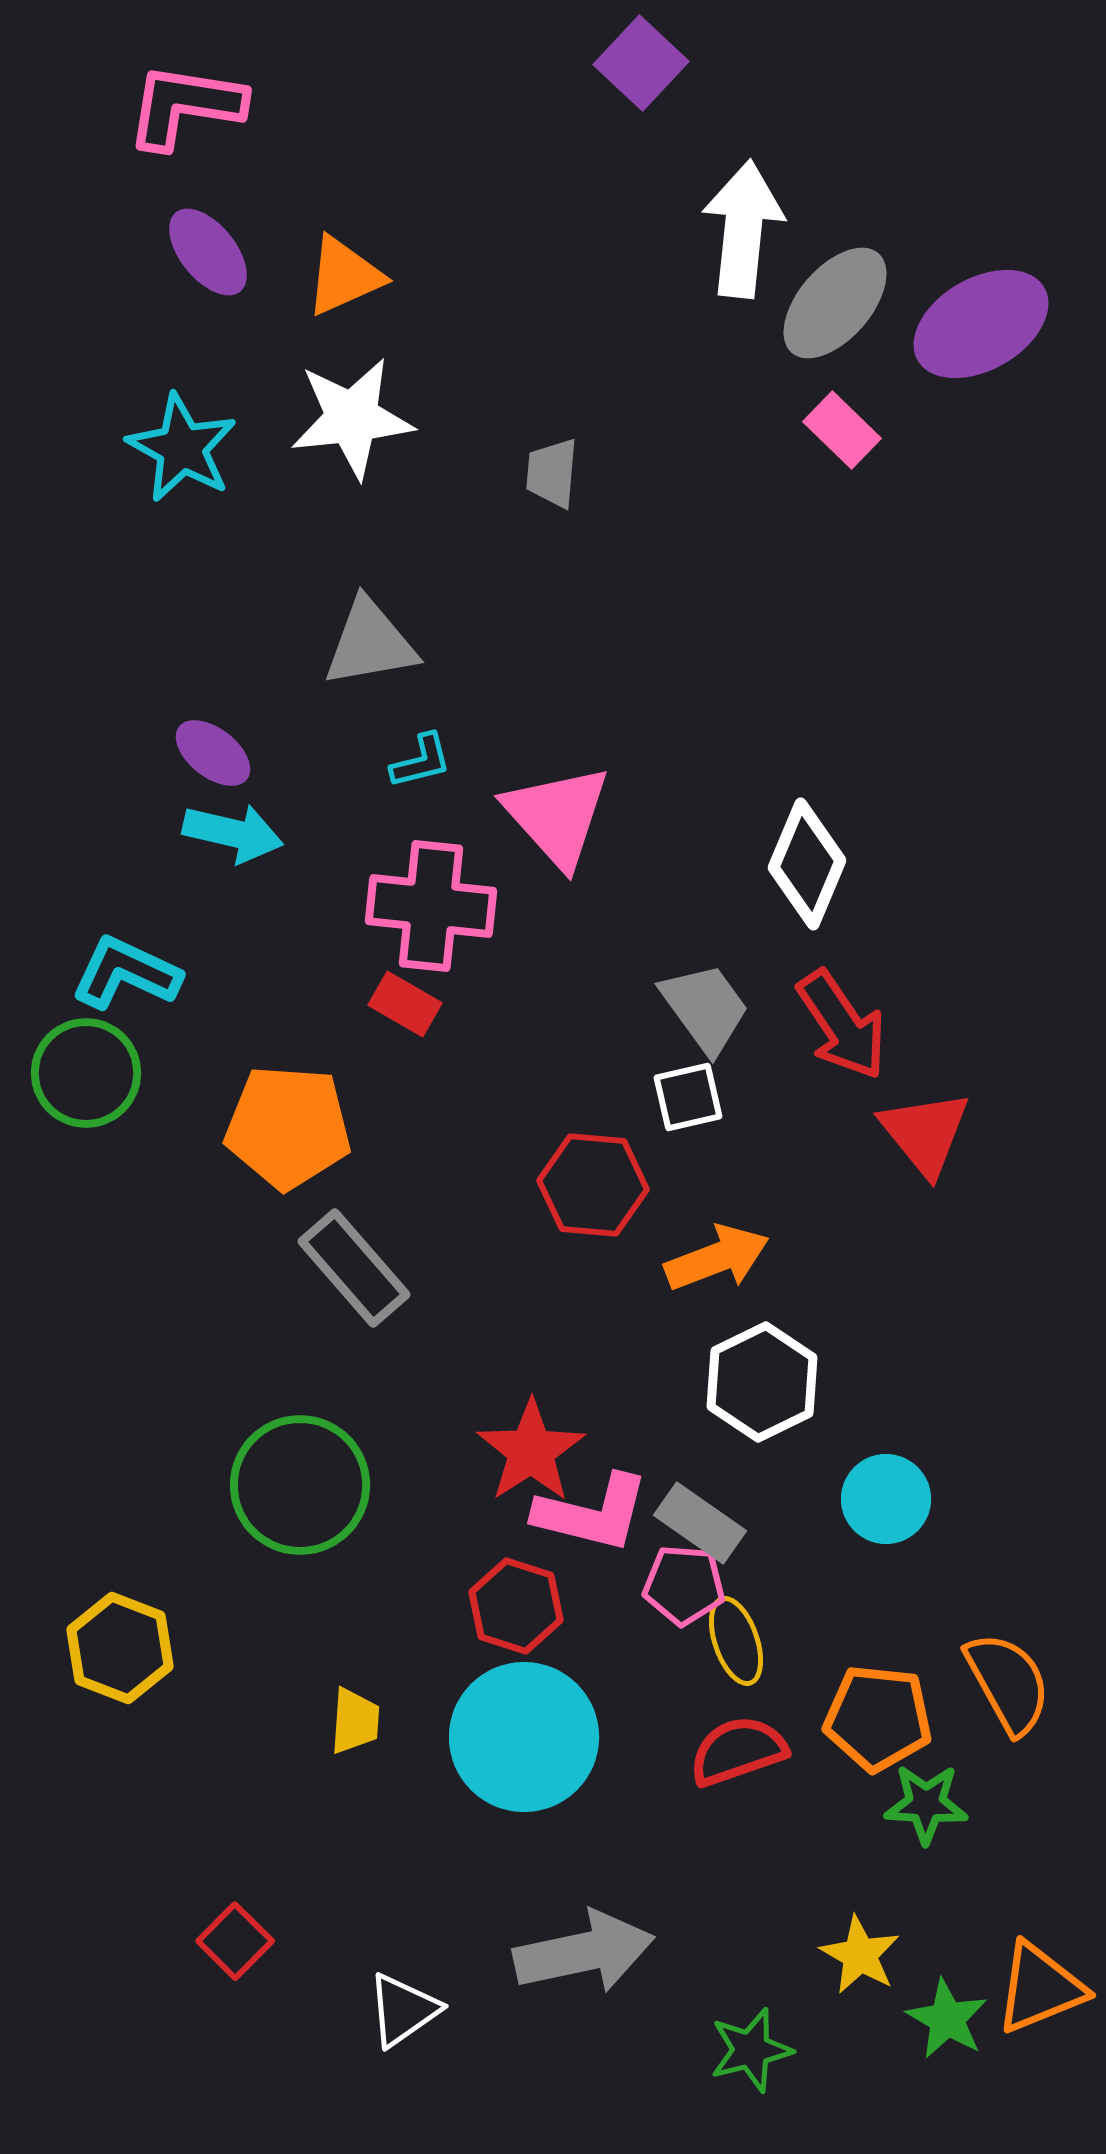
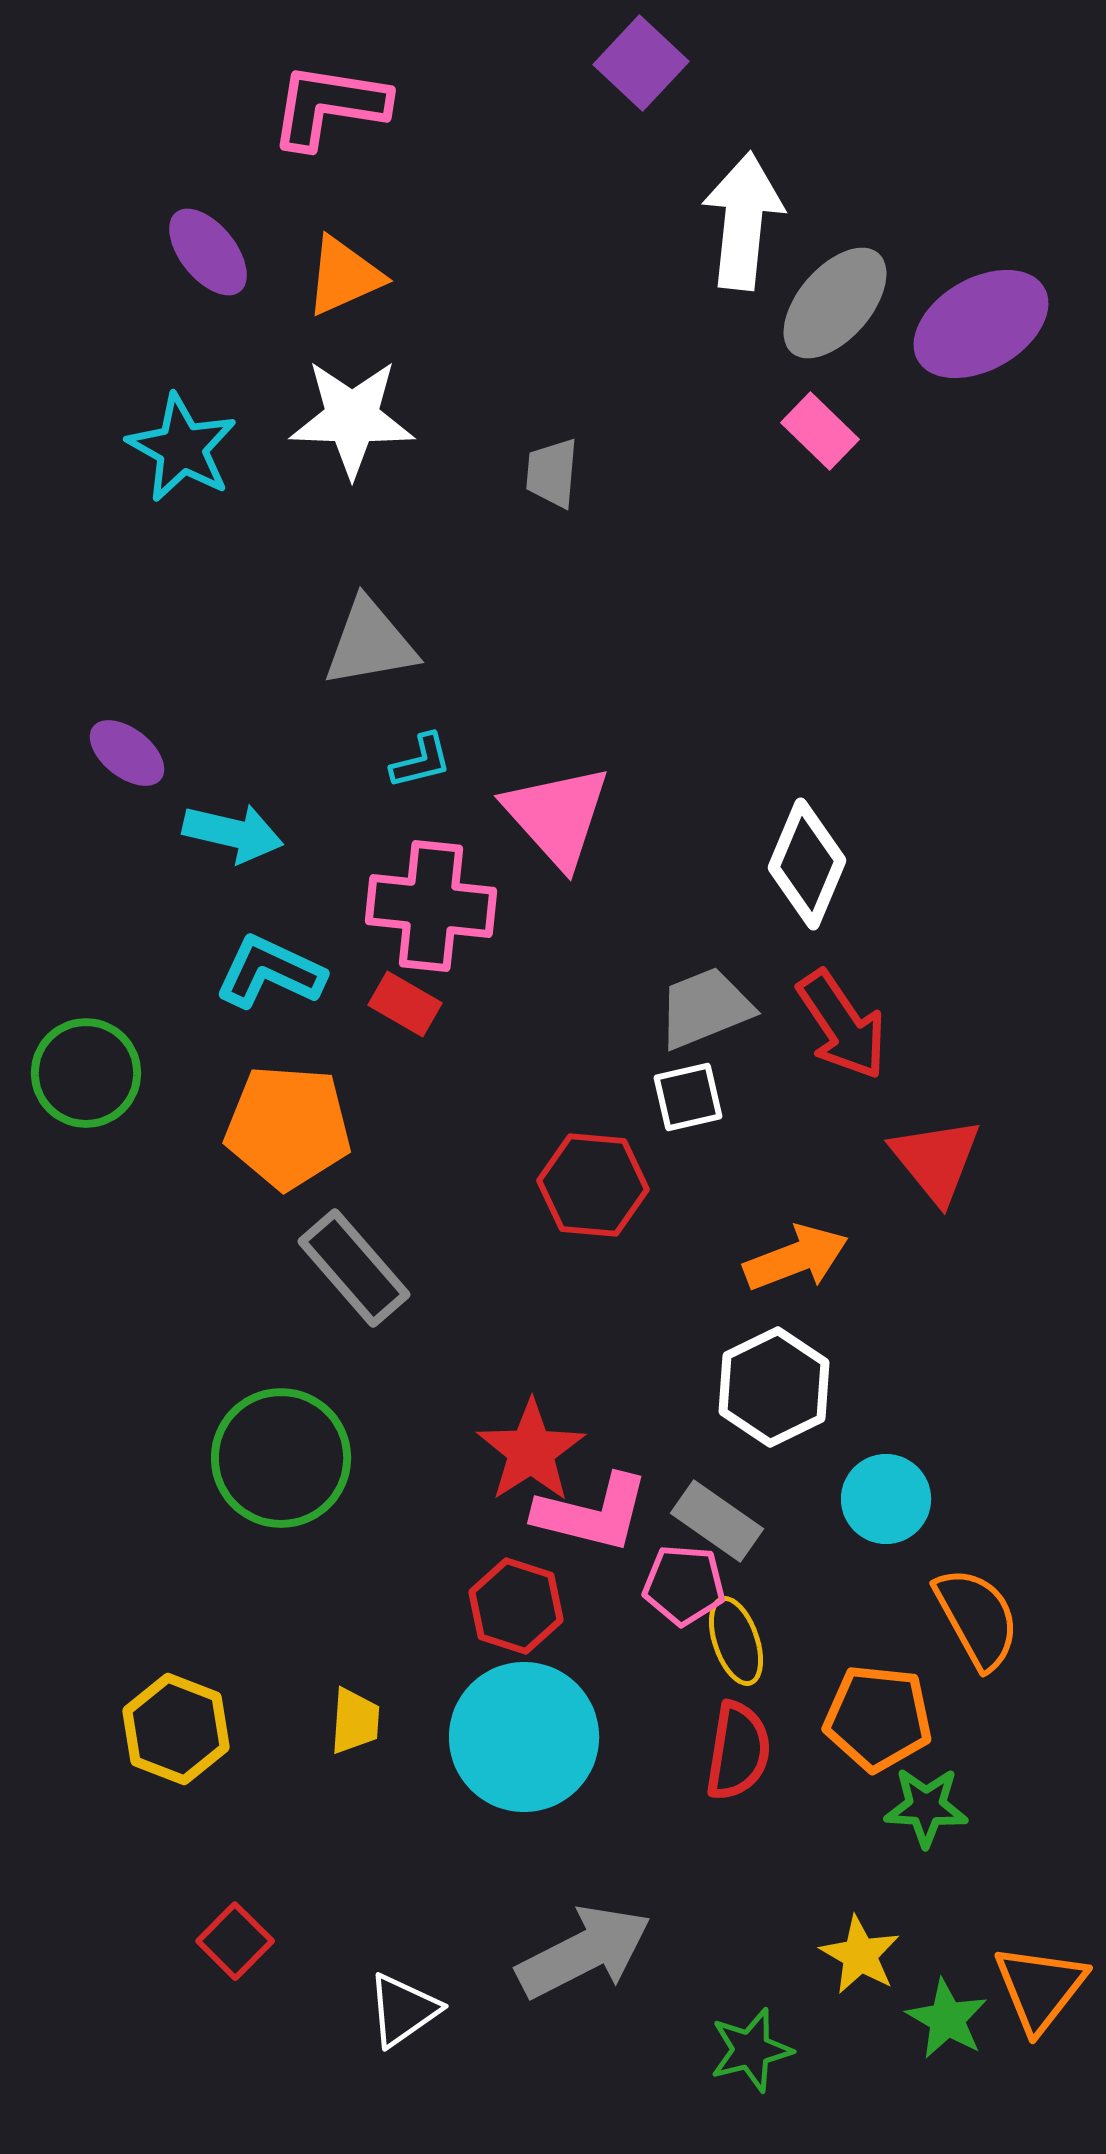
pink L-shape at (185, 106): moved 144 px right
white arrow at (743, 229): moved 8 px up
white star at (352, 418): rotated 8 degrees clockwise
pink rectangle at (842, 430): moved 22 px left, 1 px down
purple ellipse at (213, 753): moved 86 px left
cyan L-shape at (126, 973): moved 144 px right, 1 px up
gray trapezoid at (705, 1008): rotated 76 degrees counterclockwise
red triangle at (925, 1133): moved 11 px right, 27 px down
orange arrow at (717, 1258): moved 79 px right
white hexagon at (762, 1382): moved 12 px right, 5 px down
green circle at (300, 1485): moved 19 px left, 27 px up
gray rectangle at (700, 1523): moved 17 px right, 2 px up
yellow hexagon at (120, 1648): moved 56 px right, 81 px down
orange semicircle at (1008, 1683): moved 31 px left, 65 px up
red semicircle at (738, 1751): rotated 118 degrees clockwise
green star at (926, 1804): moved 3 px down
gray arrow at (584, 1952): rotated 15 degrees counterclockwise
orange triangle at (1040, 1988): rotated 30 degrees counterclockwise
